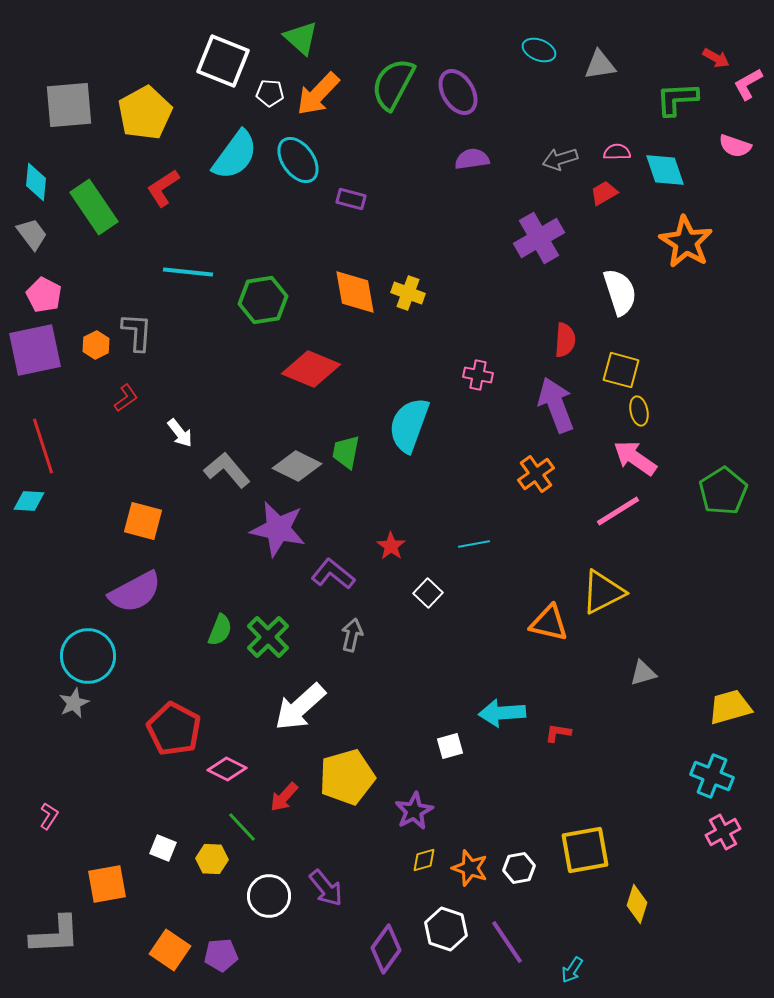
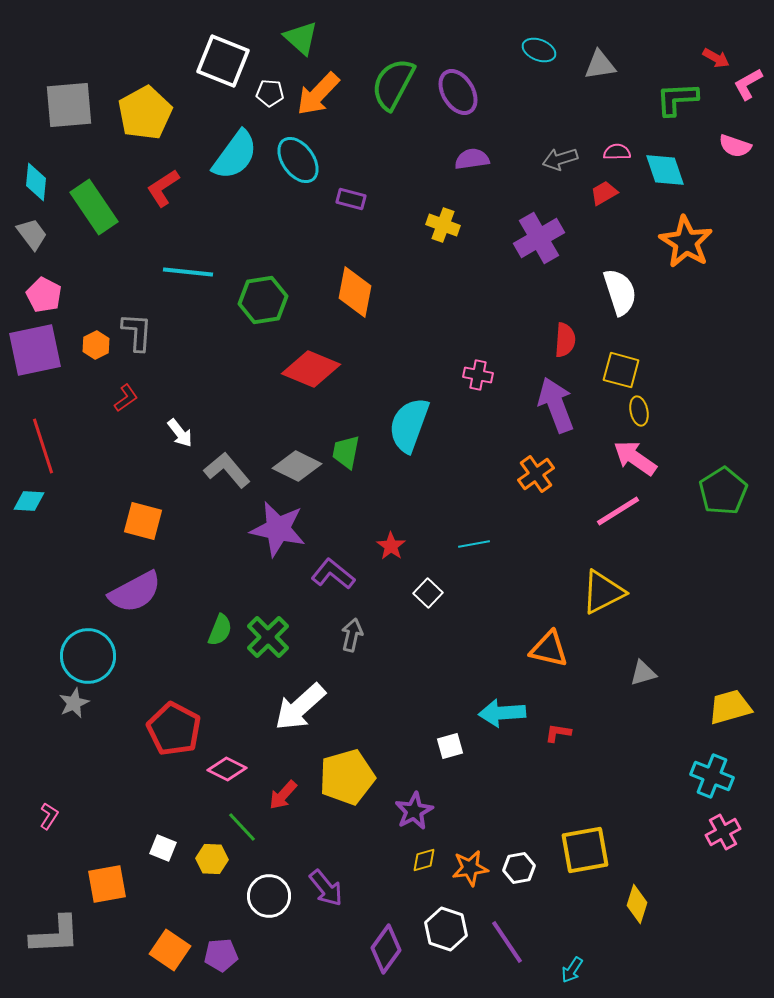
orange diamond at (355, 292): rotated 21 degrees clockwise
yellow cross at (408, 293): moved 35 px right, 68 px up
orange triangle at (549, 623): moved 26 px down
red arrow at (284, 797): moved 1 px left, 2 px up
orange star at (470, 868): rotated 27 degrees counterclockwise
